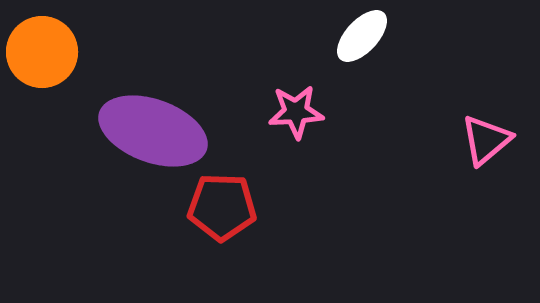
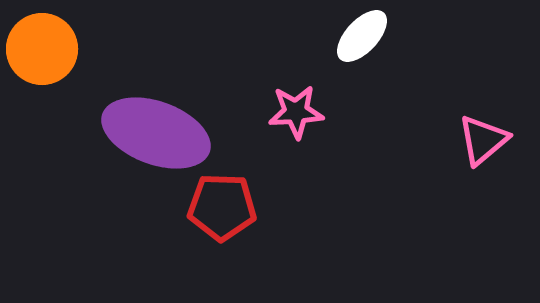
orange circle: moved 3 px up
purple ellipse: moved 3 px right, 2 px down
pink triangle: moved 3 px left
